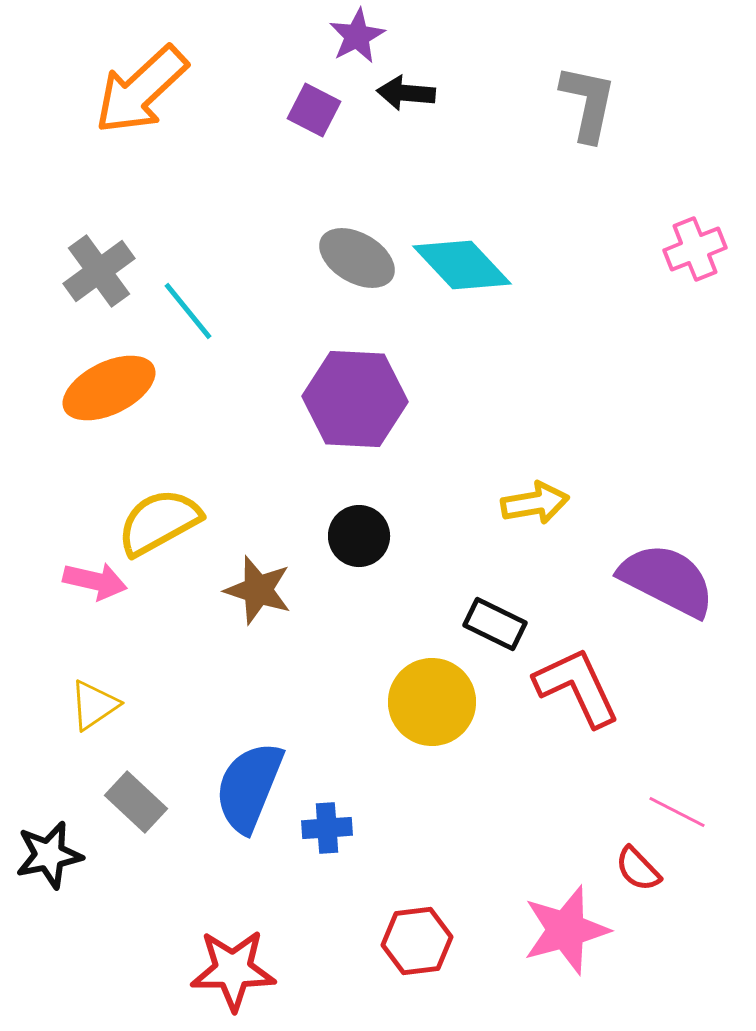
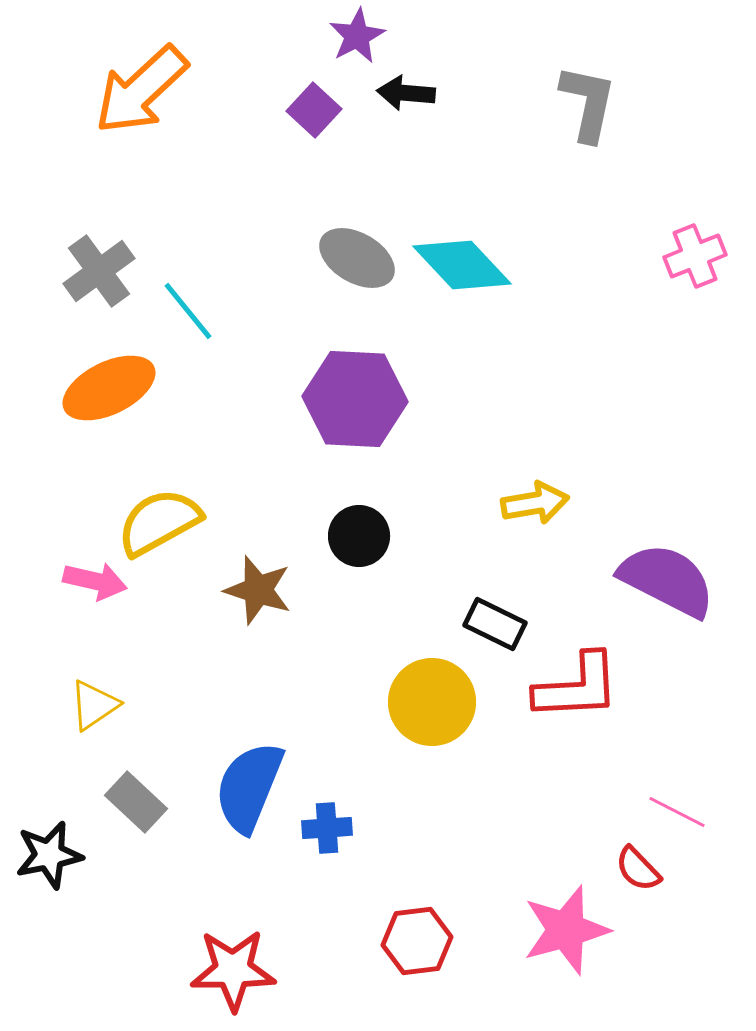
purple square: rotated 16 degrees clockwise
pink cross: moved 7 px down
red L-shape: rotated 112 degrees clockwise
